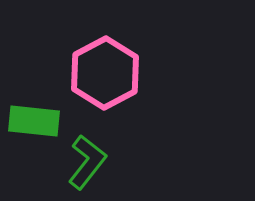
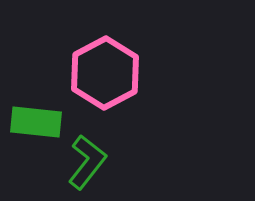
green rectangle: moved 2 px right, 1 px down
